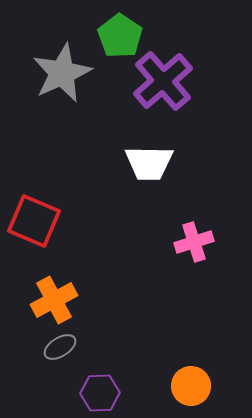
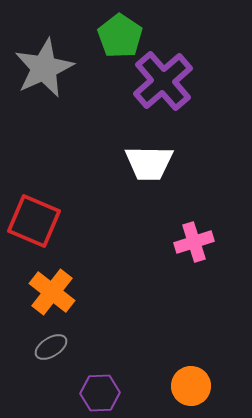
gray star: moved 18 px left, 5 px up
orange cross: moved 2 px left, 8 px up; rotated 24 degrees counterclockwise
gray ellipse: moved 9 px left
